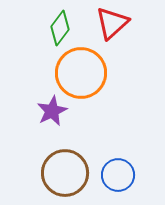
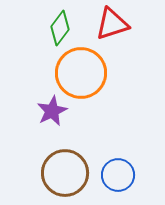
red triangle: moved 1 px down; rotated 24 degrees clockwise
